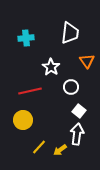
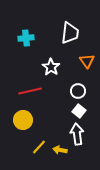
white circle: moved 7 px right, 4 px down
white arrow: rotated 15 degrees counterclockwise
yellow arrow: rotated 48 degrees clockwise
